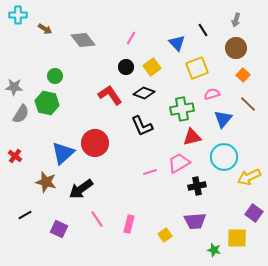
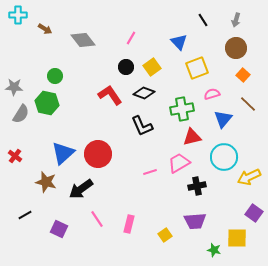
black line at (203, 30): moved 10 px up
blue triangle at (177, 43): moved 2 px right, 1 px up
red circle at (95, 143): moved 3 px right, 11 px down
